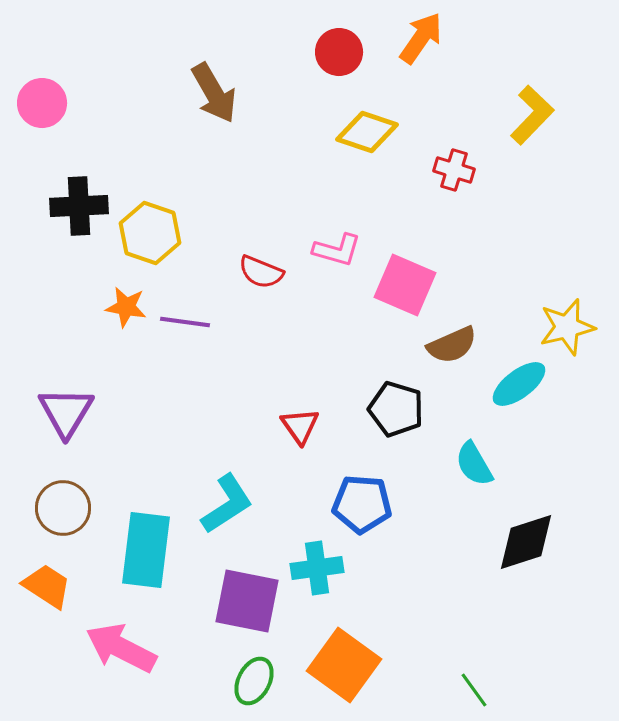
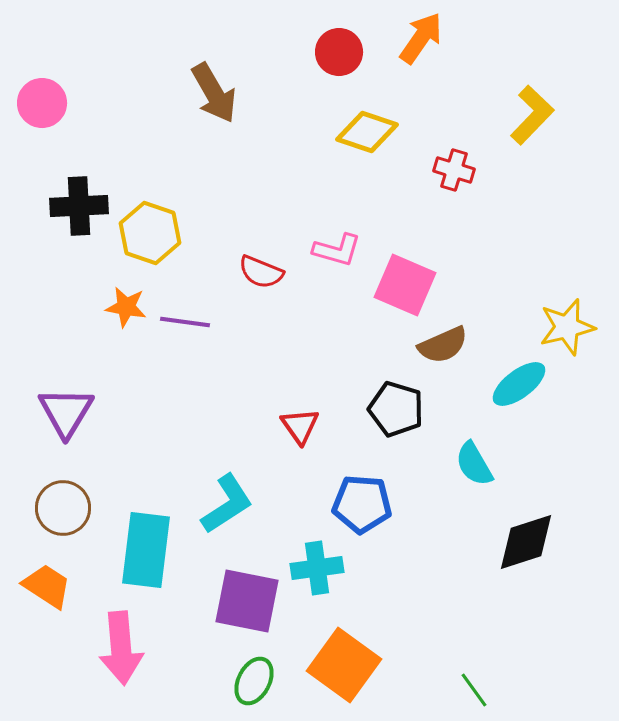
brown semicircle: moved 9 px left
pink arrow: rotated 122 degrees counterclockwise
